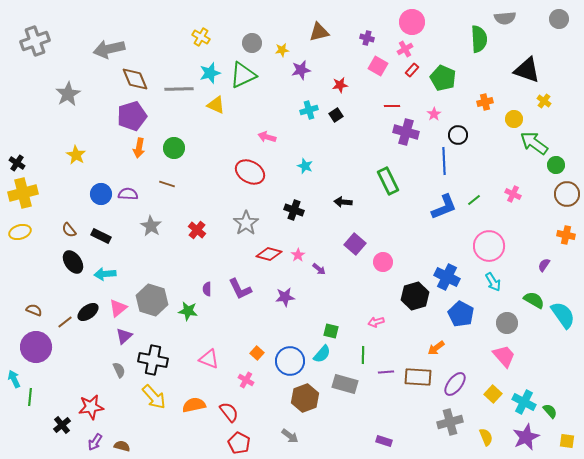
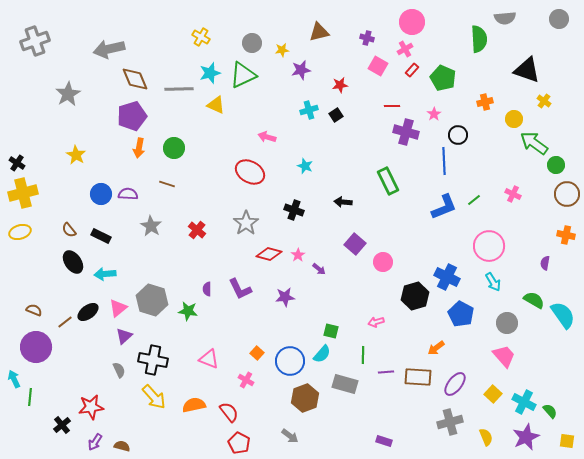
purple semicircle at (544, 265): moved 1 px right, 2 px up; rotated 24 degrees counterclockwise
